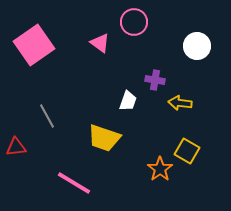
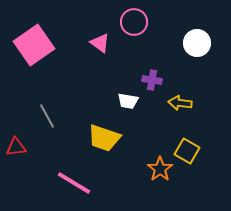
white circle: moved 3 px up
purple cross: moved 3 px left
white trapezoid: rotated 80 degrees clockwise
